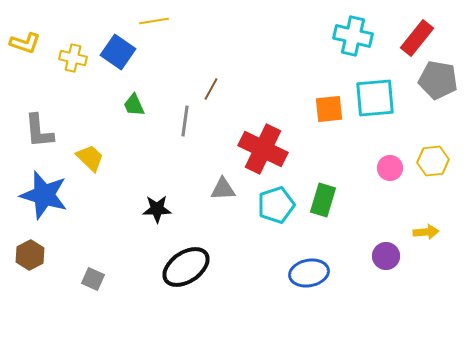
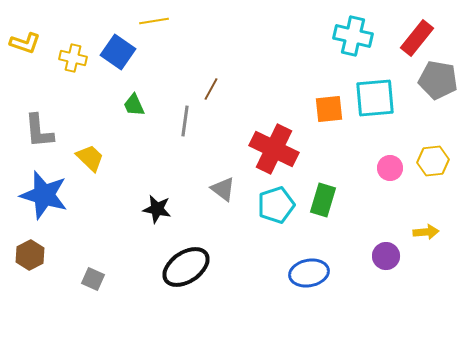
red cross: moved 11 px right
gray triangle: rotated 40 degrees clockwise
black star: rotated 12 degrees clockwise
